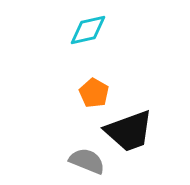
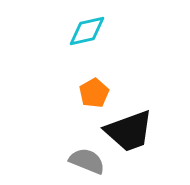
cyan diamond: moved 1 px left, 1 px down
orange pentagon: rotated 12 degrees clockwise
